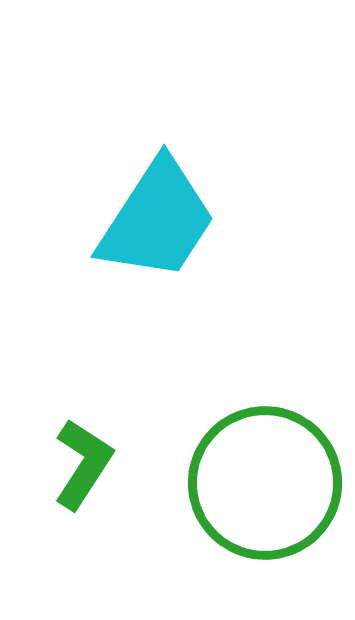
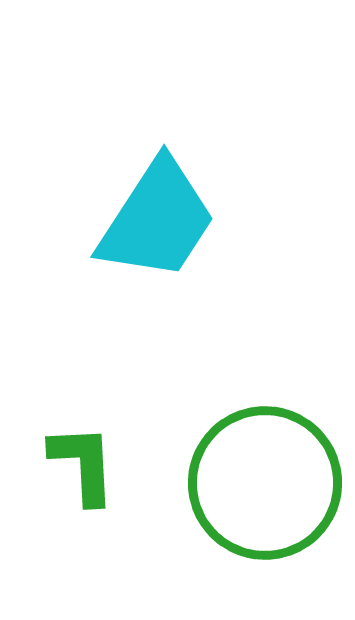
green L-shape: rotated 36 degrees counterclockwise
